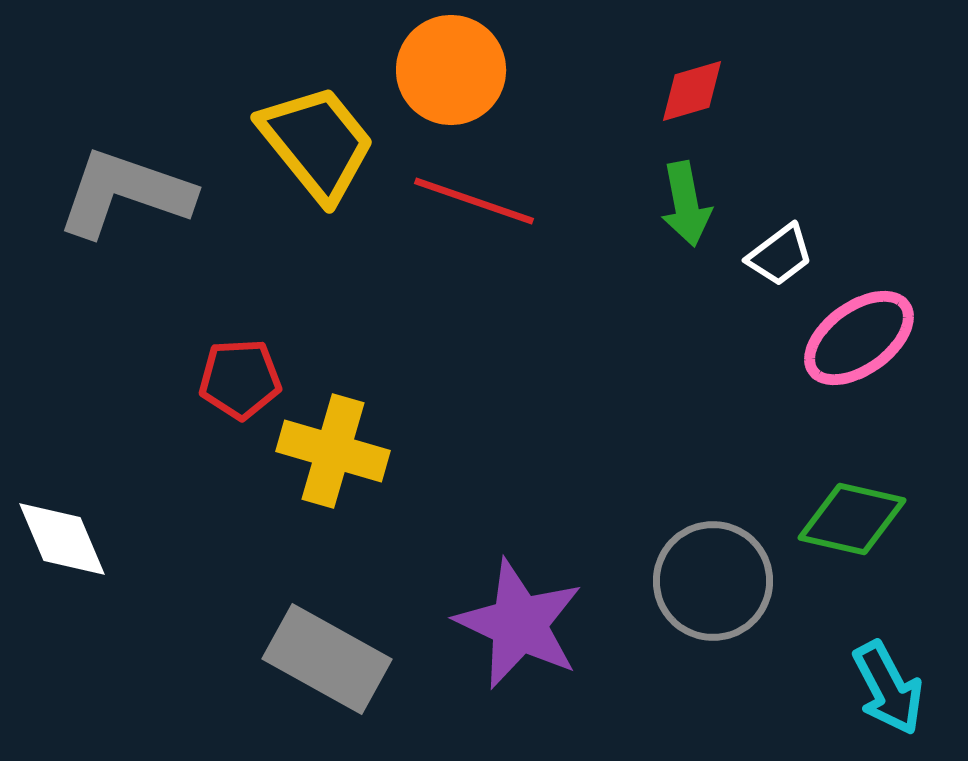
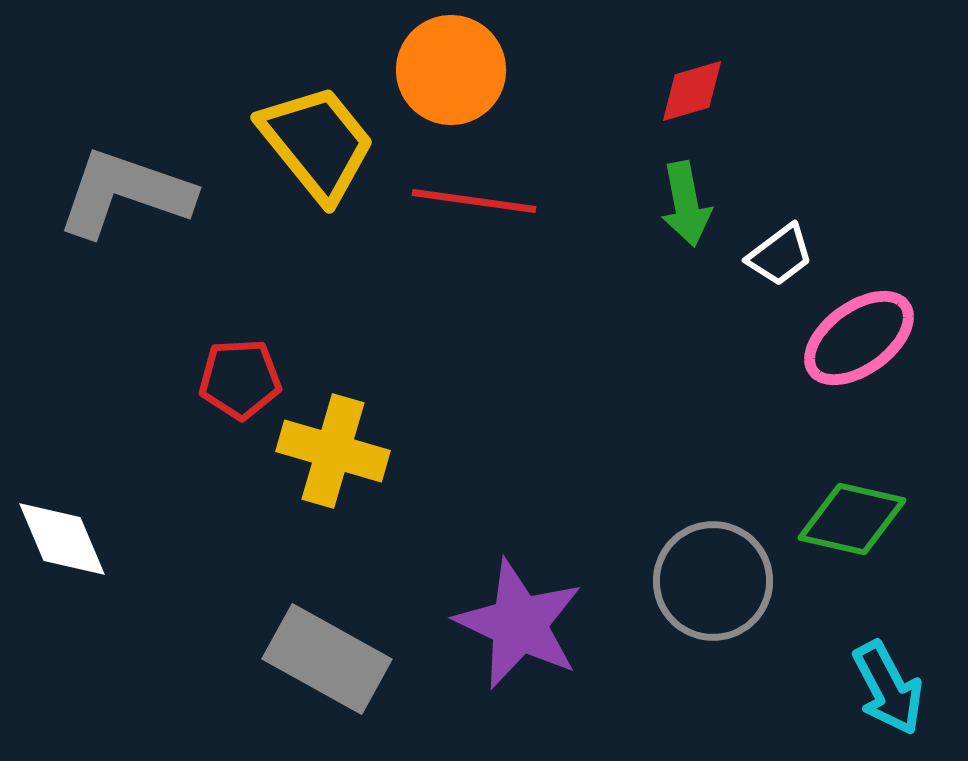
red line: rotated 11 degrees counterclockwise
